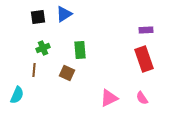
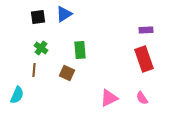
green cross: moved 2 px left; rotated 32 degrees counterclockwise
